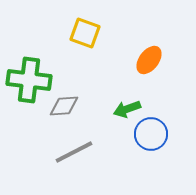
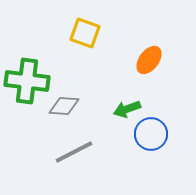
green cross: moved 2 px left, 1 px down
gray diamond: rotated 8 degrees clockwise
